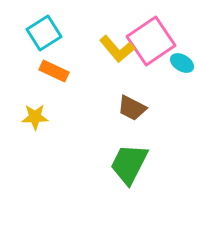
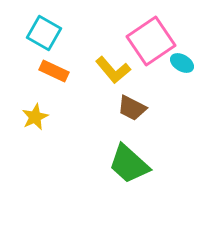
cyan square: rotated 28 degrees counterclockwise
yellow L-shape: moved 4 px left, 21 px down
yellow star: rotated 24 degrees counterclockwise
green trapezoid: rotated 75 degrees counterclockwise
